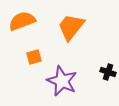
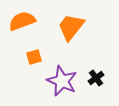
black cross: moved 12 px left, 6 px down; rotated 35 degrees clockwise
